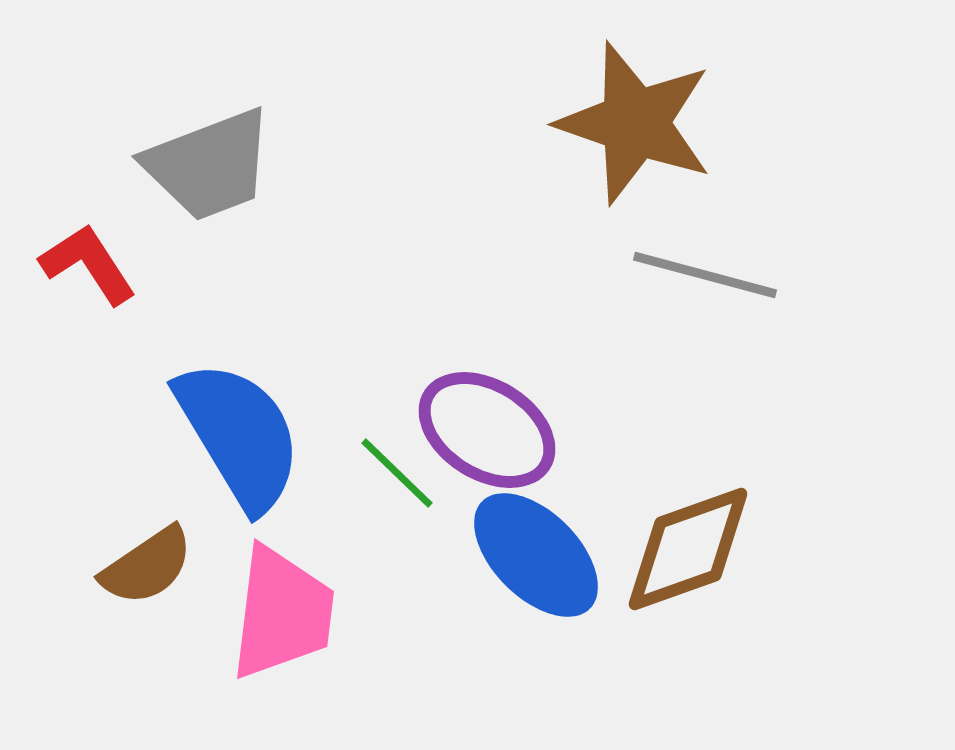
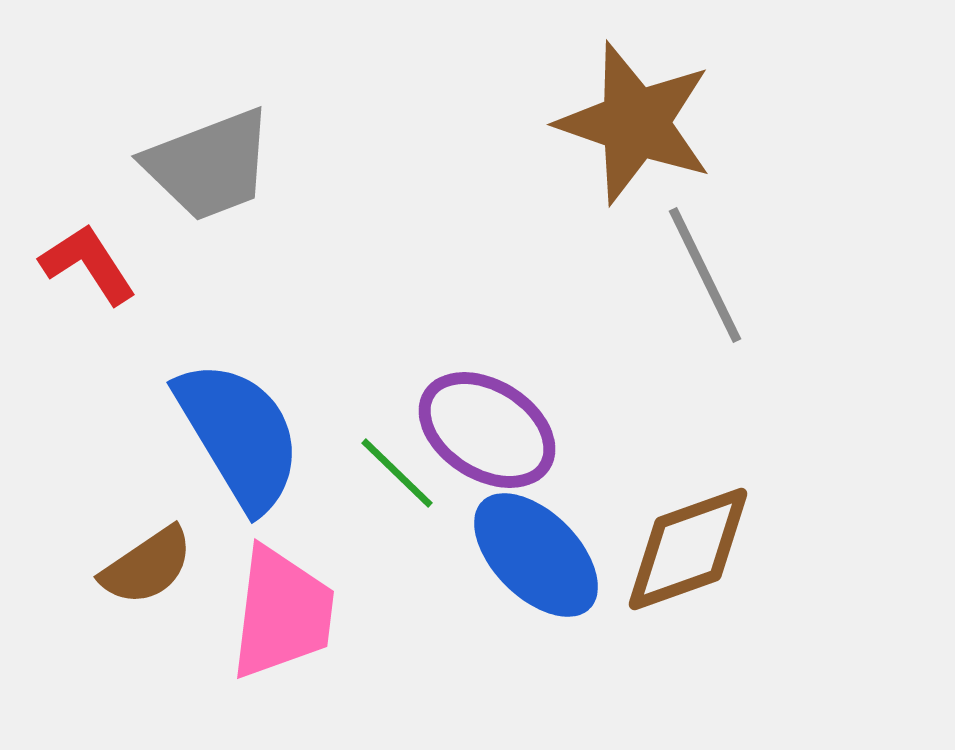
gray line: rotated 49 degrees clockwise
